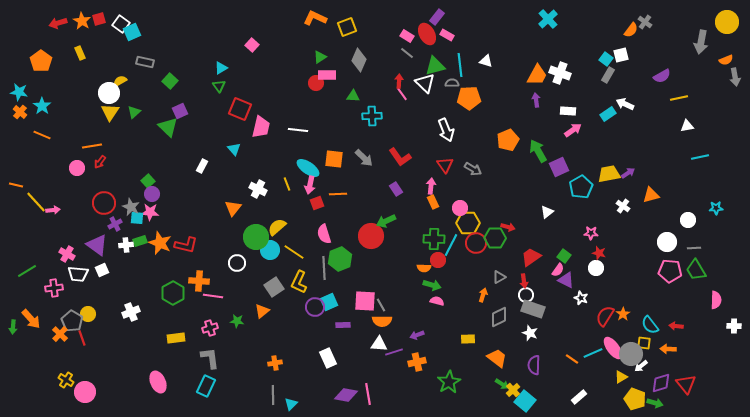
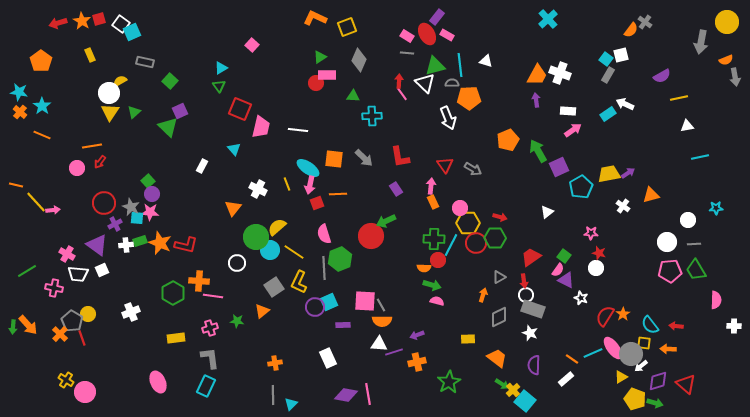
yellow rectangle at (80, 53): moved 10 px right, 2 px down
gray line at (407, 53): rotated 32 degrees counterclockwise
white arrow at (446, 130): moved 2 px right, 12 px up
red L-shape at (400, 157): rotated 25 degrees clockwise
red arrow at (508, 227): moved 8 px left, 10 px up
gray line at (694, 248): moved 4 px up
pink pentagon at (670, 271): rotated 10 degrees counterclockwise
pink cross at (54, 288): rotated 18 degrees clockwise
orange arrow at (31, 319): moved 3 px left, 6 px down
purple diamond at (661, 383): moved 3 px left, 2 px up
red triangle at (686, 384): rotated 10 degrees counterclockwise
white rectangle at (579, 397): moved 13 px left, 18 px up
